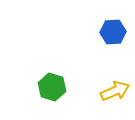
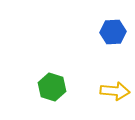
yellow arrow: rotated 28 degrees clockwise
